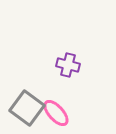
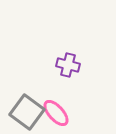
gray square: moved 4 px down
